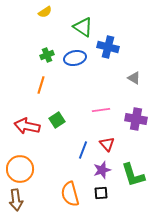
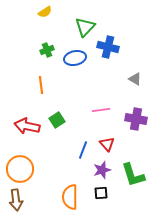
green triangle: moved 2 px right; rotated 40 degrees clockwise
green cross: moved 5 px up
gray triangle: moved 1 px right, 1 px down
orange line: rotated 24 degrees counterclockwise
orange semicircle: moved 3 px down; rotated 15 degrees clockwise
